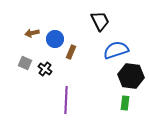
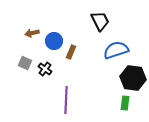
blue circle: moved 1 px left, 2 px down
black hexagon: moved 2 px right, 2 px down
